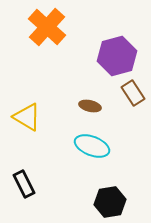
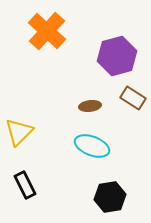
orange cross: moved 4 px down
brown rectangle: moved 5 px down; rotated 25 degrees counterclockwise
brown ellipse: rotated 20 degrees counterclockwise
yellow triangle: moved 8 px left, 15 px down; rotated 44 degrees clockwise
black rectangle: moved 1 px right, 1 px down
black hexagon: moved 5 px up
